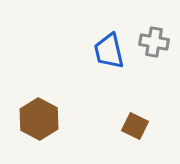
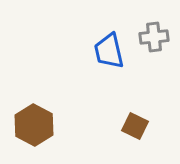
gray cross: moved 5 px up; rotated 16 degrees counterclockwise
brown hexagon: moved 5 px left, 6 px down
